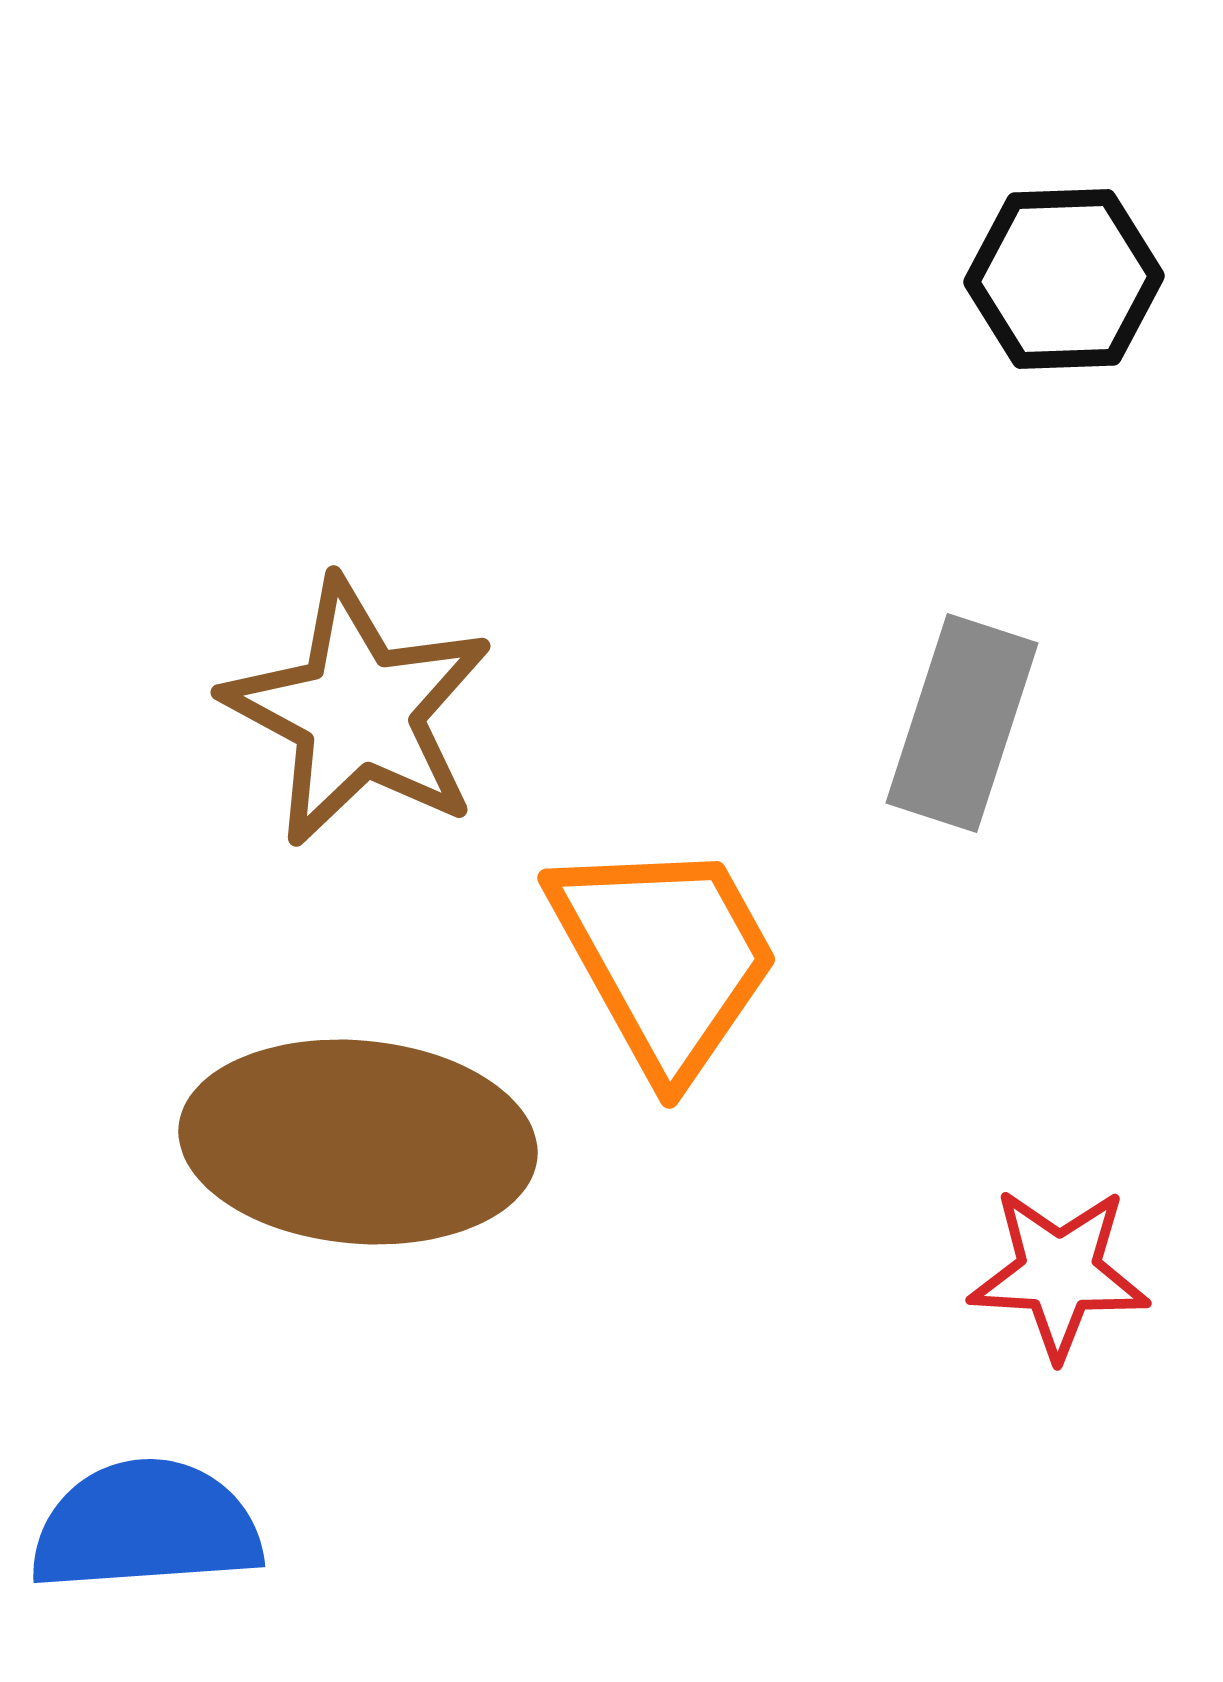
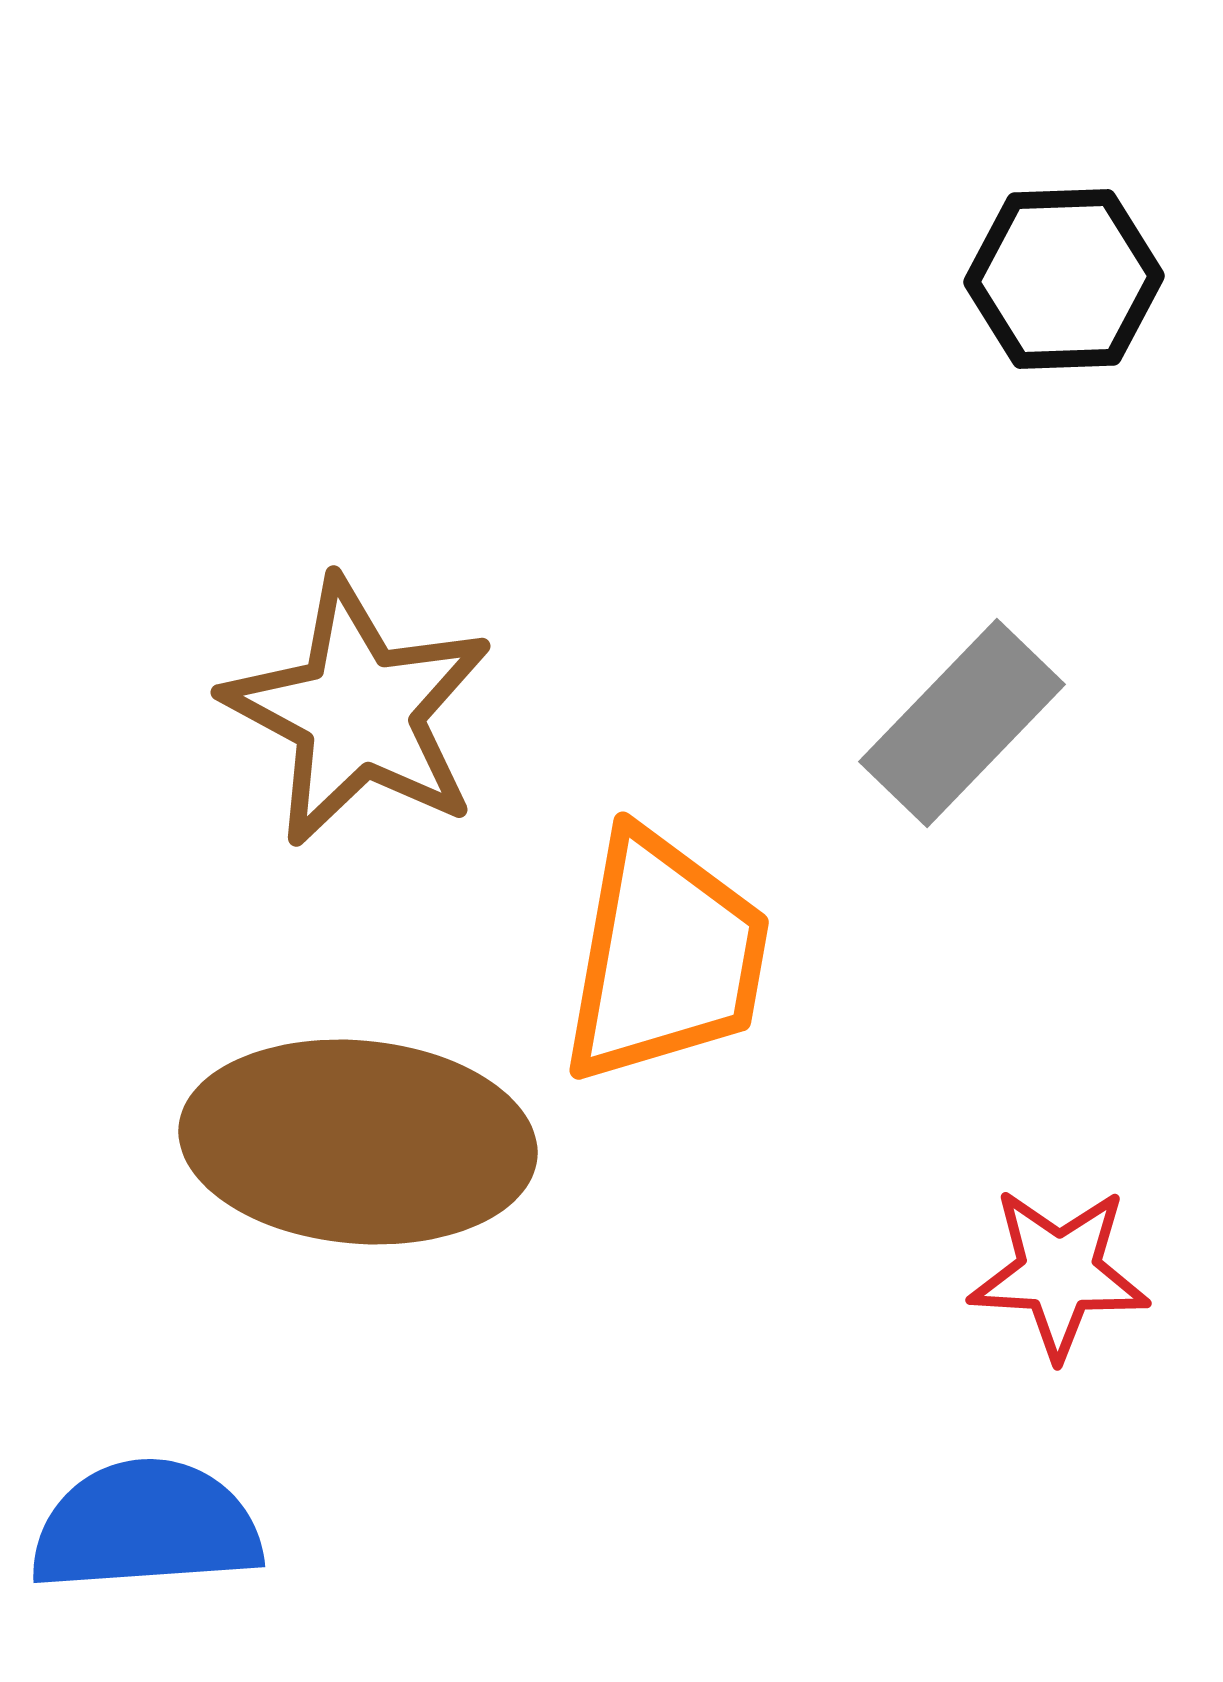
gray rectangle: rotated 26 degrees clockwise
orange trapezoid: rotated 39 degrees clockwise
